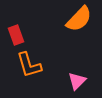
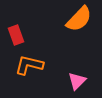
orange L-shape: rotated 120 degrees clockwise
